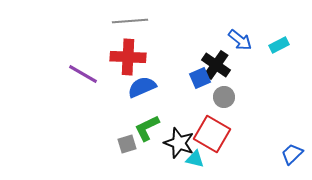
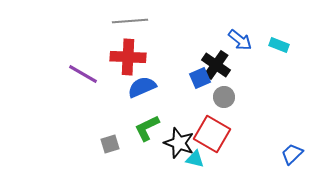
cyan rectangle: rotated 48 degrees clockwise
gray square: moved 17 px left
